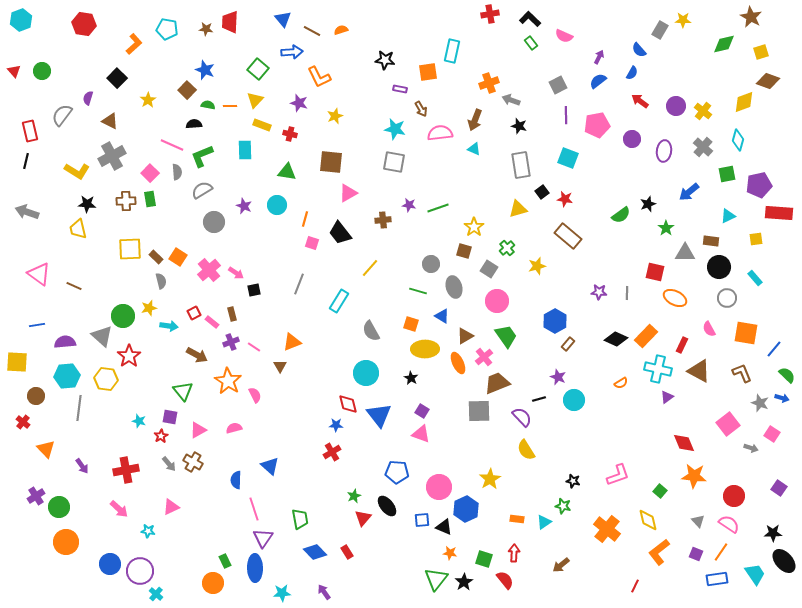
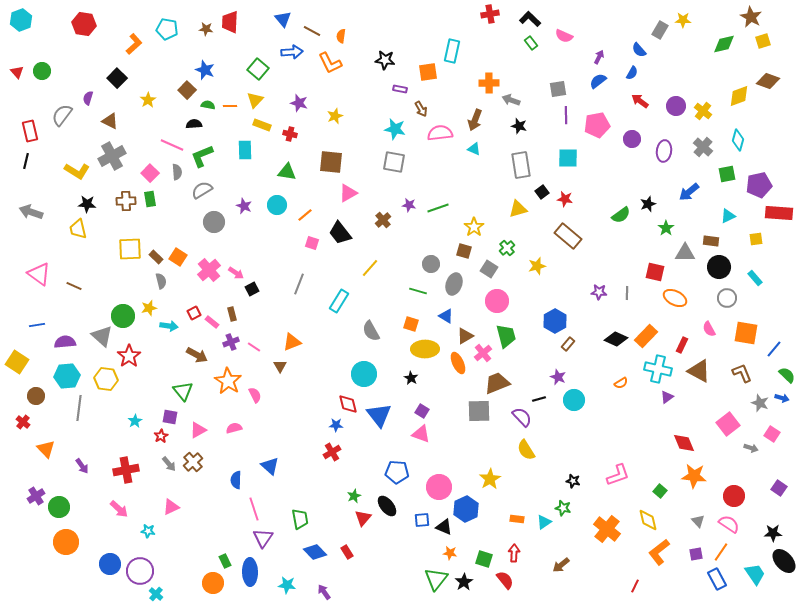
orange semicircle at (341, 30): moved 6 px down; rotated 64 degrees counterclockwise
yellow square at (761, 52): moved 2 px right, 11 px up
red triangle at (14, 71): moved 3 px right, 1 px down
orange L-shape at (319, 77): moved 11 px right, 14 px up
orange cross at (489, 83): rotated 18 degrees clockwise
gray square at (558, 85): moved 4 px down; rotated 18 degrees clockwise
yellow diamond at (744, 102): moved 5 px left, 6 px up
cyan square at (568, 158): rotated 20 degrees counterclockwise
gray arrow at (27, 212): moved 4 px right
orange line at (305, 219): moved 4 px up; rotated 35 degrees clockwise
brown cross at (383, 220): rotated 35 degrees counterclockwise
gray ellipse at (454, 287): moved 3 px up; rotated 35 degrees clockwise
black square at (254, 290): moved 2 px left, 1 px up; rotated 16 degrees counterclockwise
blue triangle at (442, 316): moved 4 px right
green trapezoid at (506, 336): rotated 20 degrees clockwise
pink cross at (484, 357): moved 1 px left, 4 px up
yellow square at (17, 362): rotated 30 degrees clockwise
cyan circle at (366, 373): moved 2 px left, 1 px down
cyan star at (139, 421): moved 4 px left; rotated 24 degrees clockwise
brown cross at (193, 462): rotated 18 degrees clockwise
green star at (563, 506): moved 2 px down
purple square at (696, 554): rotated 32 degrees counterclockwise
blue ellipse at (255, 568): moved 5 px left, 4 px down
blue rectangle at (717, 579): rotated 70 degrees clockwise
cyan star at (282, 593): moved 5 px right, 8 px up; rotated 12 degrees clockwise
